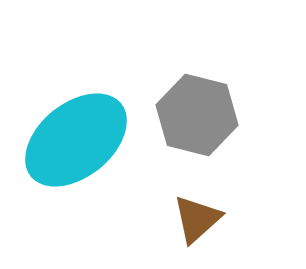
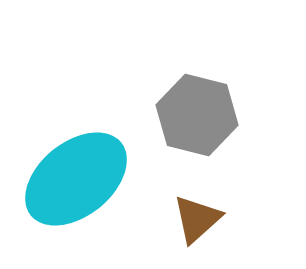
cyan ellipse: moved 39 px down
